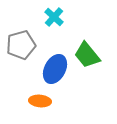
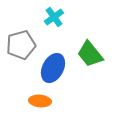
cyan cross: rotated 12 degrees clockwise
green trapezoid: moved 3 px right, 1 px up
blue ellipse: moved 2 px left, 1 px up
